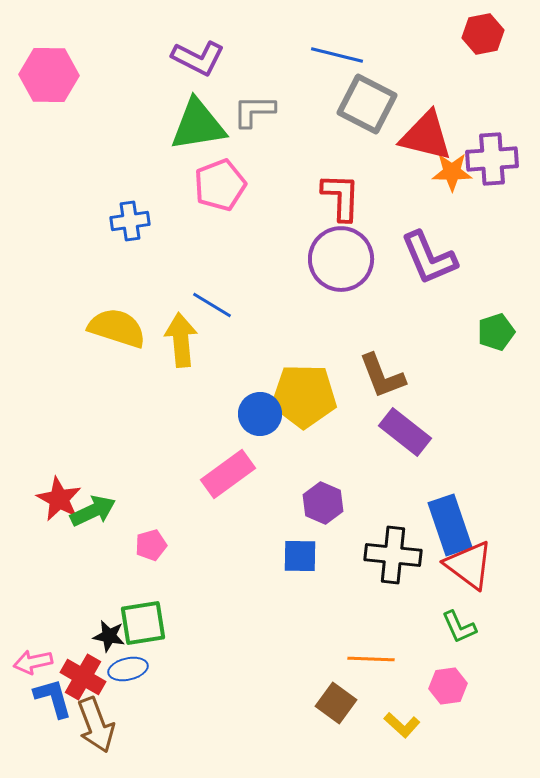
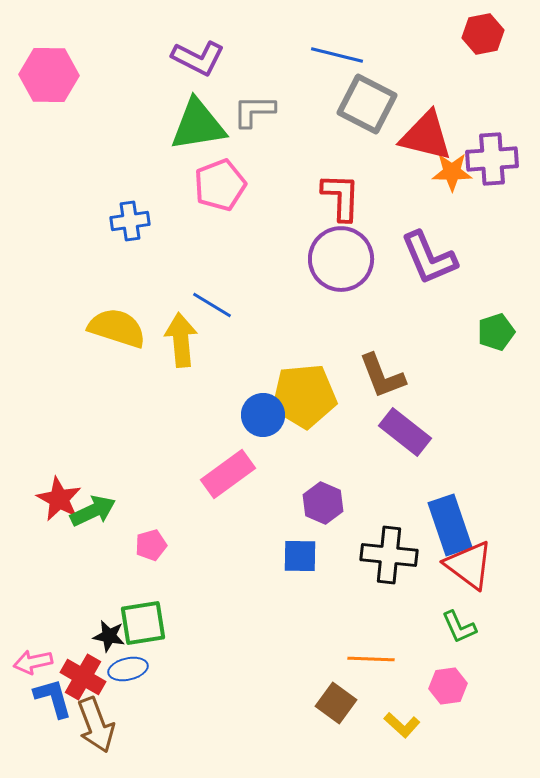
yellow pentagon at (304, 396): rotated 6 degrees counterclockwise
blue circle at (260, 414): moved 3 px right, 1 px down
black cross at (393, 555): moved 4 px left
